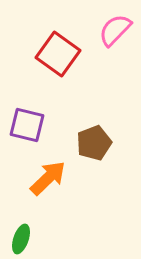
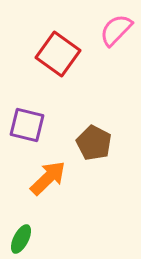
pink semicircle: moved 1 px right
brown pentagon: rotated 24 degrees counterclockwise
green ellipse: rotated 8 degrees clockwise
